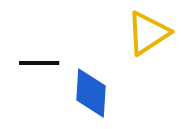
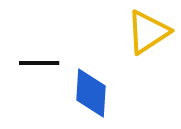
yellow triangle: moved 1 px up
